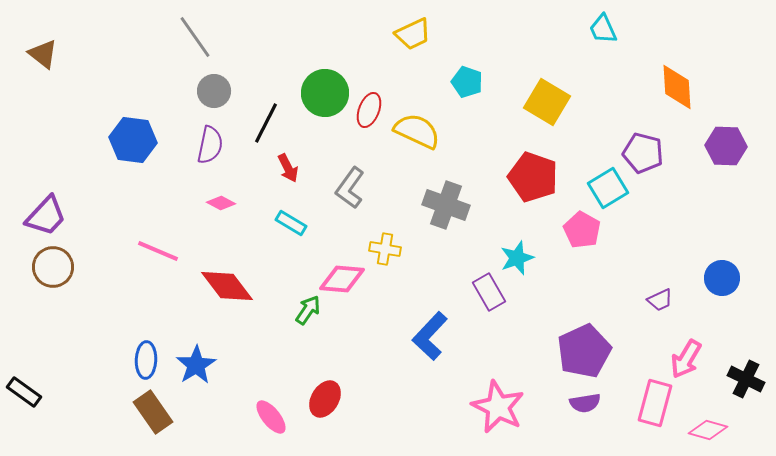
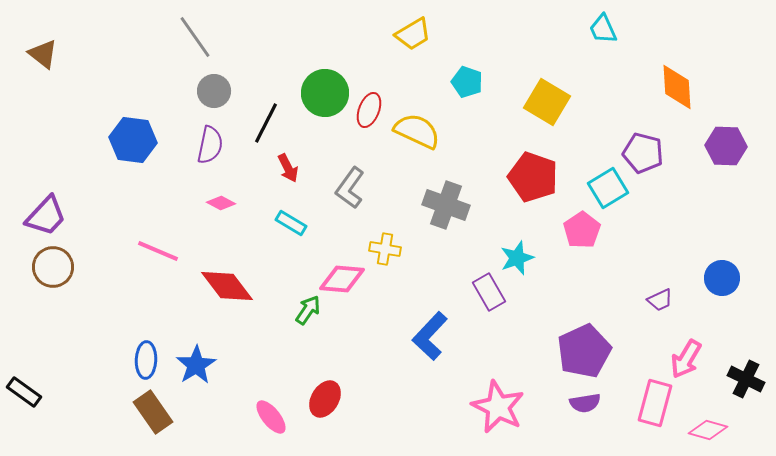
yellow trapezoid at (413, 34): rotated 6 degrees counterclockwise
pink pentagon at (582, 230): rotated 9 degrees clockwise
